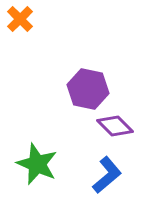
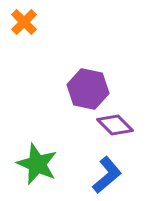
orange cross: moved 4 px right, 3 px down
purple diamond: moved 1 px up
